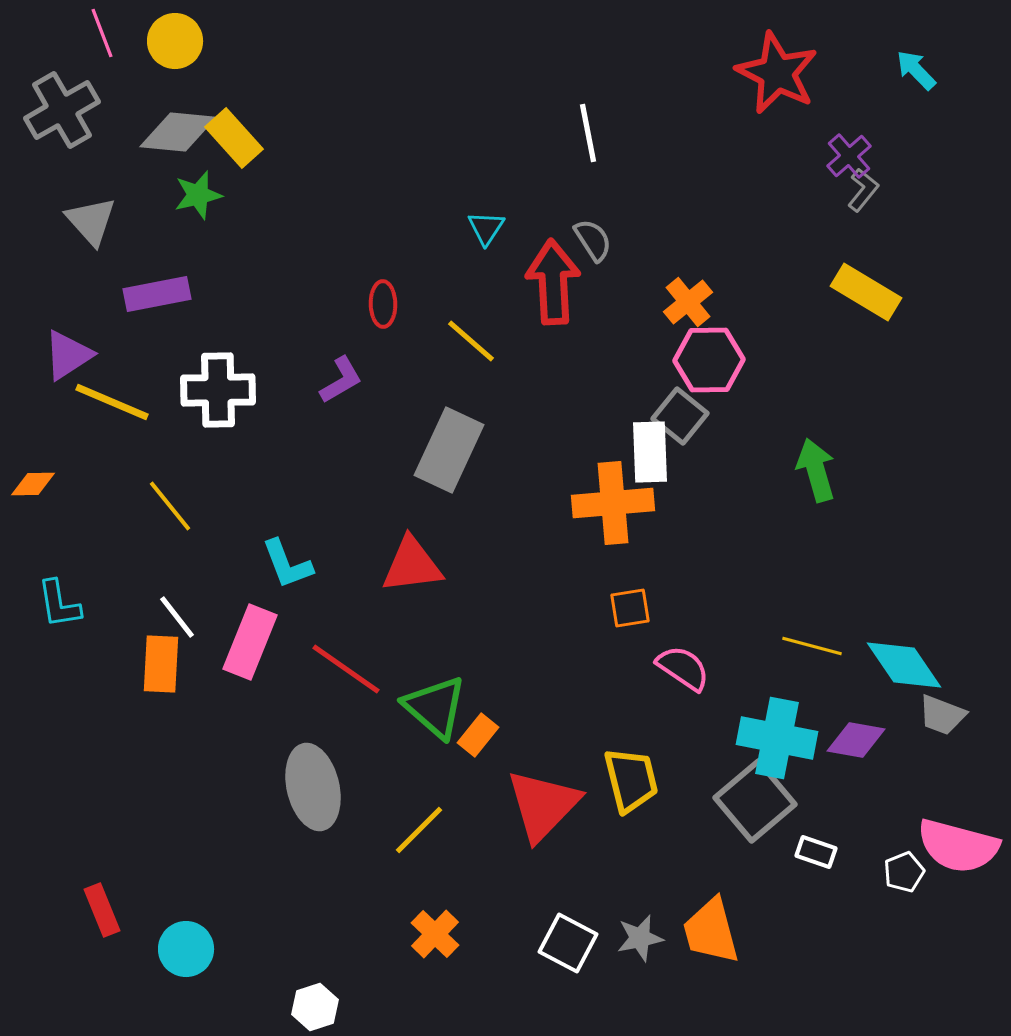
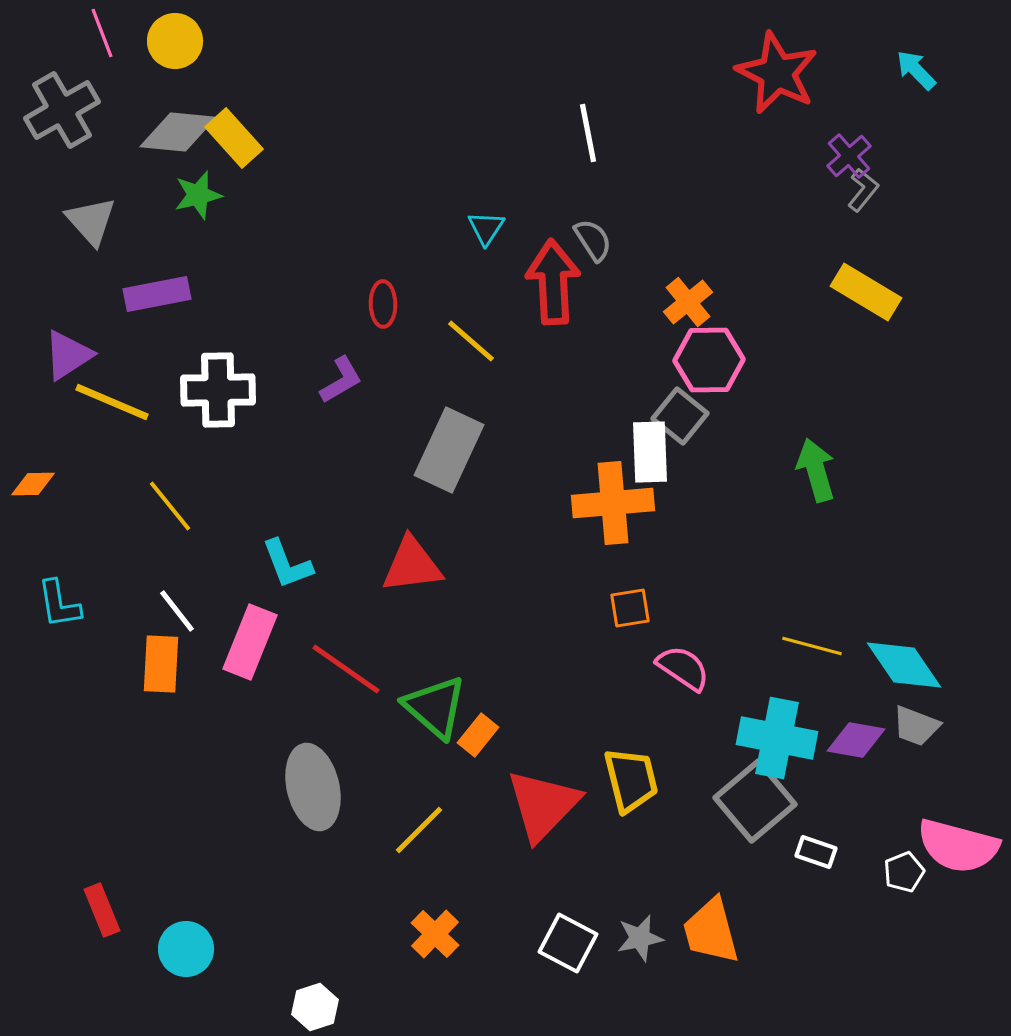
white line at (177, 617): moved 6 px up
gray trapezoid at (942, 715): moved 26 px left, 11 px down
